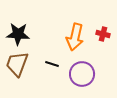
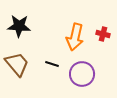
black star: moved 1 px right, 8 px up
brown trapezoid: rotated 120 degrees clockwise
